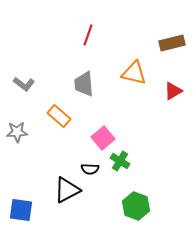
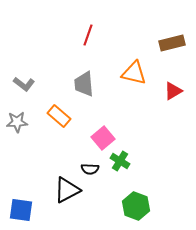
gray star: moved 10 px up
